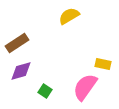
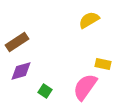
yellow semicircle: moved 20 px right, 4 px down
brown rectangle: moved 1 px up
